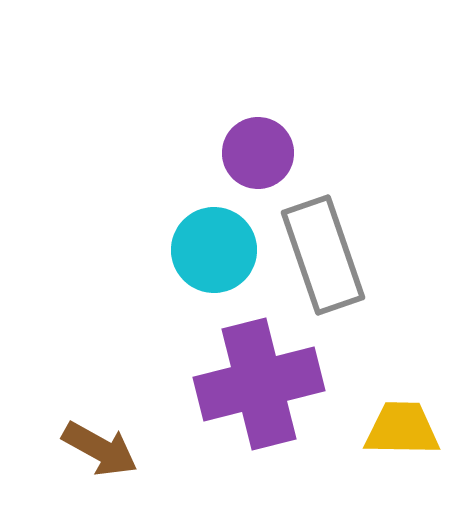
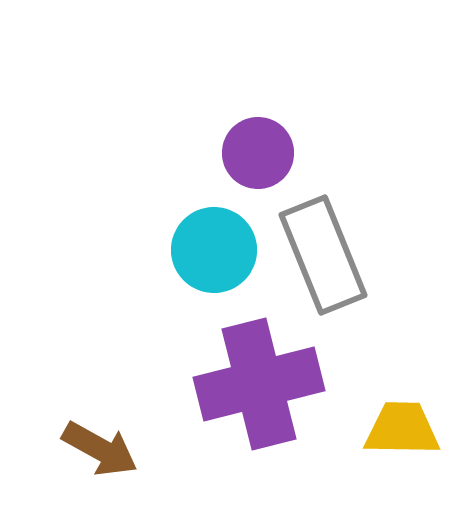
gray rectangle: rotated 3 degrees counterclockwise
